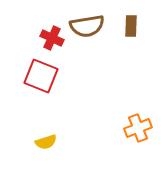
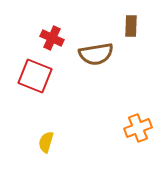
brown semicircle: moved 9 px right, 28 px down
red square: moved 6 px left
yellow semicircle: rotated 125 degrees clockwise
